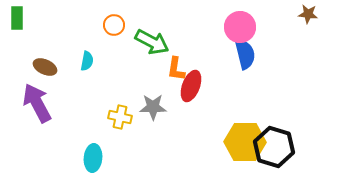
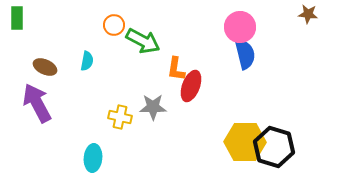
green arrow: moved 9 px left, 1 px up
